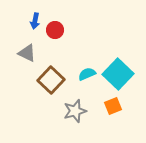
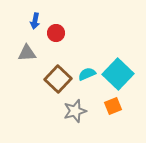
red circle: moved 1 px right, 3 px down
gray triangle: rotated 30 degrees counterclockwise
brown square: moved 7 px right, 1 px up
